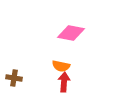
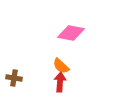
orange semicircle: rotated 30 degrees clockwise
red arrow: moved 4 px left
